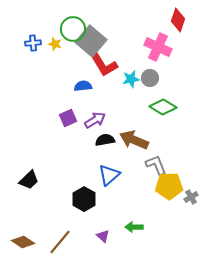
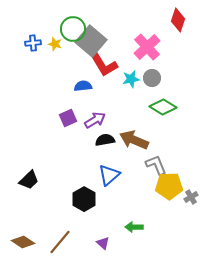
pink cross: moved 11 px left; rotated 24 degrees clockwise
gray circle: moved 2 px right
purple triangle: moved 7 px down
